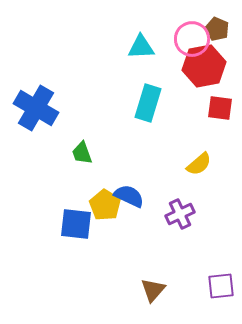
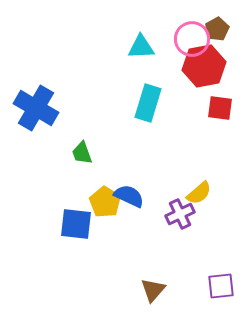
brown pentagon: rotated 20 degrees clockwise
yellow semicircle: moved 29 px down
yellow pentagon: moved 3 px up
